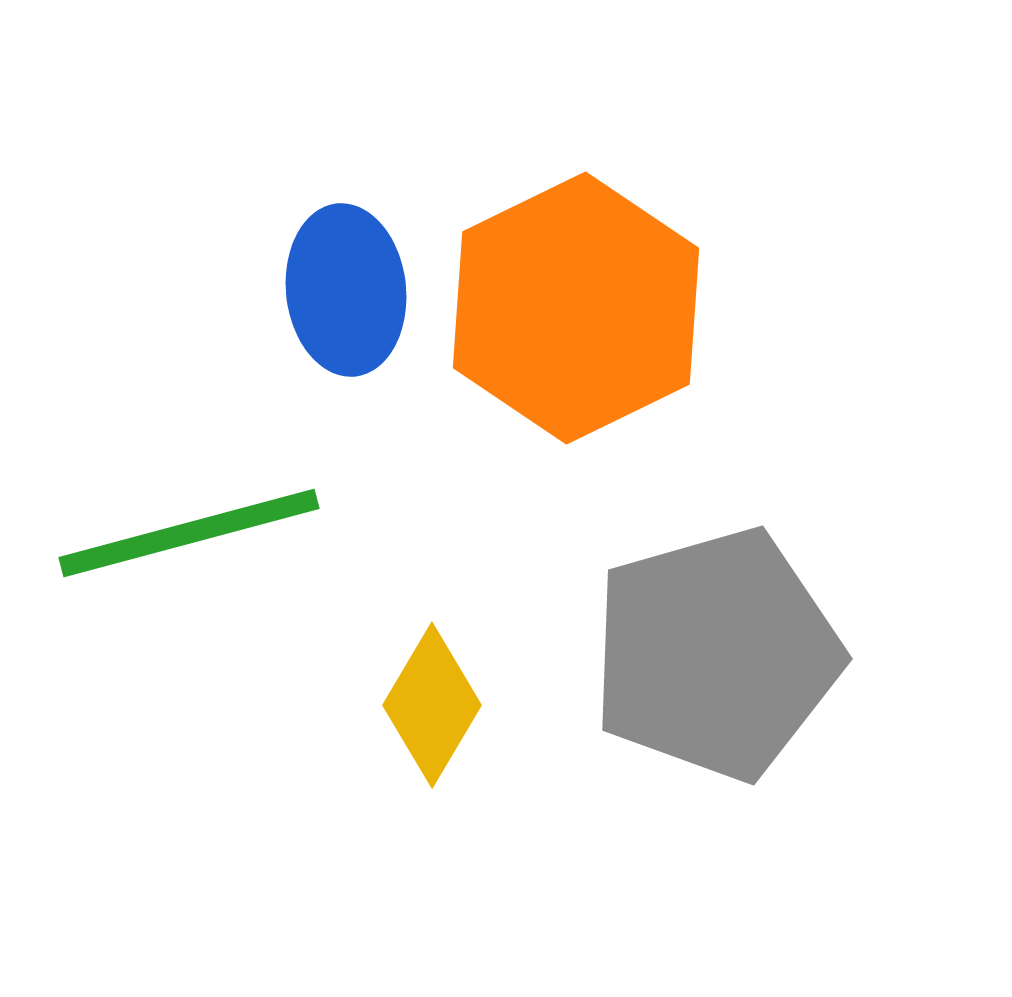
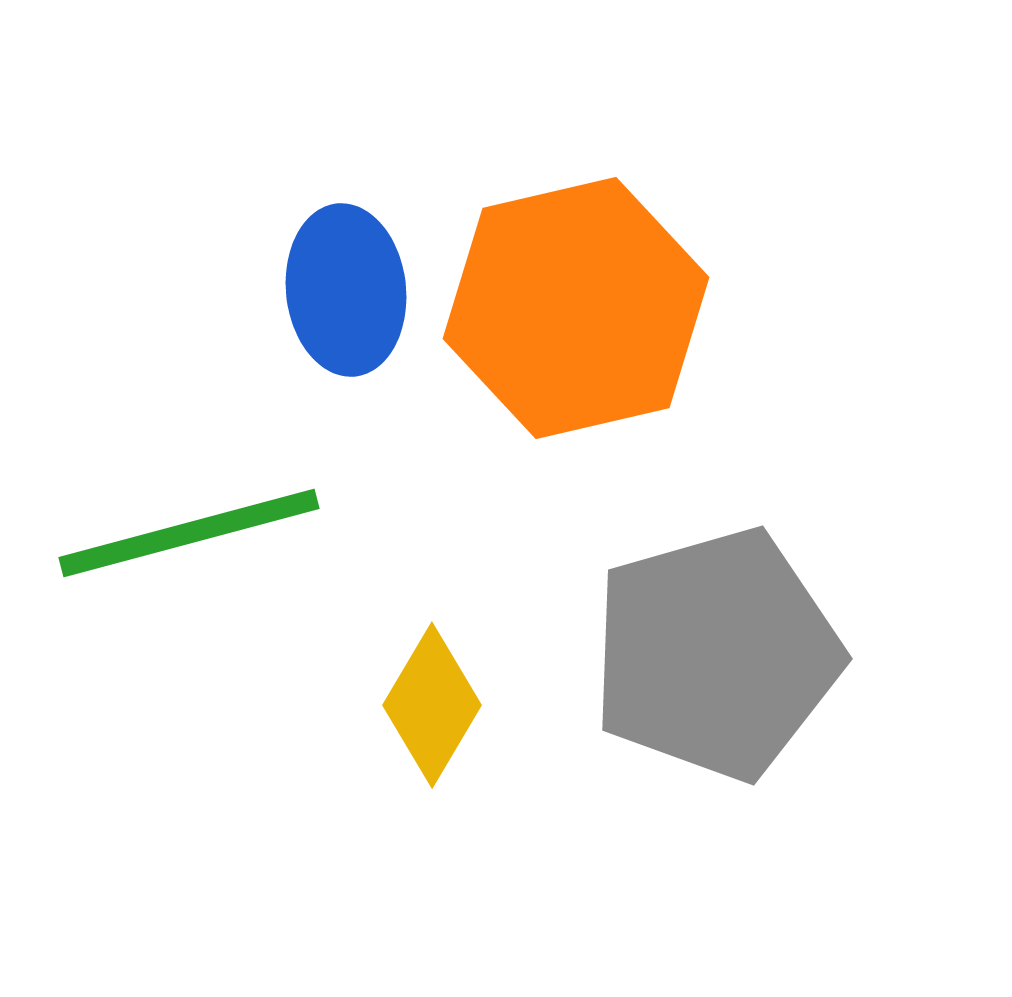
orange hexagon: rotated 13 degrees clockwise
